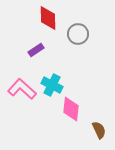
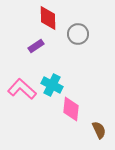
purple rectangle: moved 4 px up
